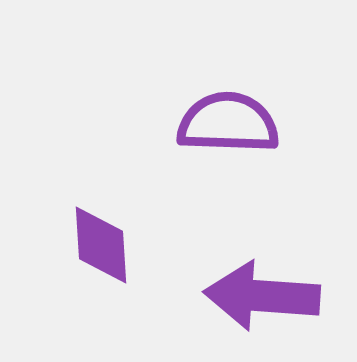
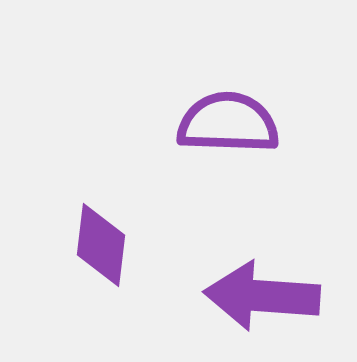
purple diamond: rotated 10 degrees clockwise
